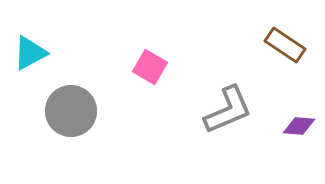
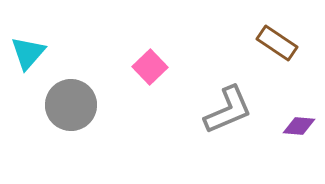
brown rectangle: moved 8 px left, 2 px up
cyan triangle: moved 2 px left; rotated 21 degrees counterclockwise
pink square: rotated 16 degrees clockwise
gray circle: moved 6 px up
